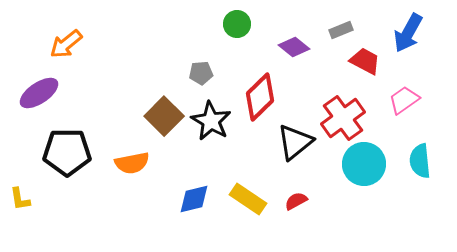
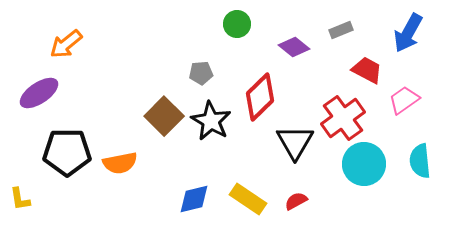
red trapezoid: moved 2 px right, 9 px down
black triangle: rotated 21 degrees counterclockwise
orange semicircle: moved 12 px left
